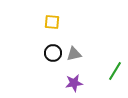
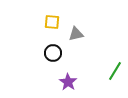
gray triangle: moved 2 px right, 20 px up
purple star: moved 6 px left, 1 px up; rotated 30 degrees counterclockwise
